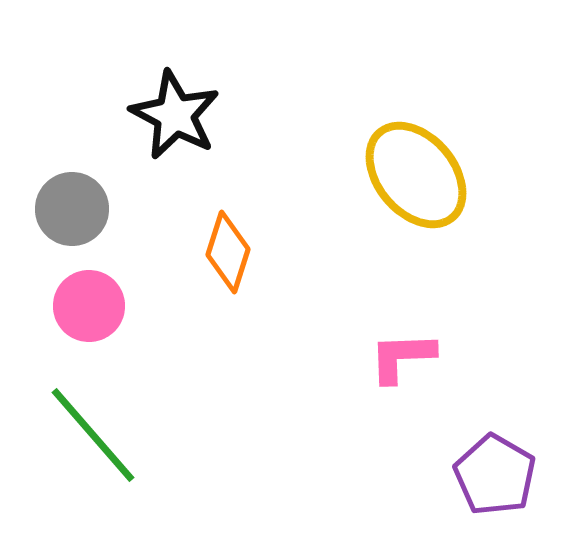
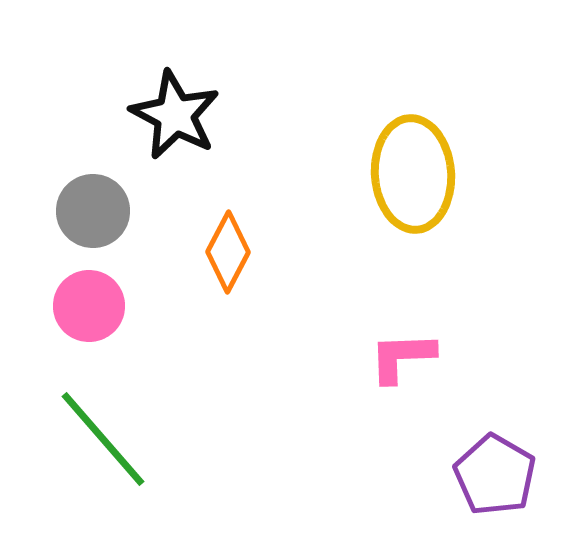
yellow ellipse: moved 3 px left, 1 px up; rotated 36 degrees clockwise
gray circle: moved 21 px right, 2 px down
orange diamond: rotated 10 degrees clockwise
green line: moved 10 px right, 4 px down
